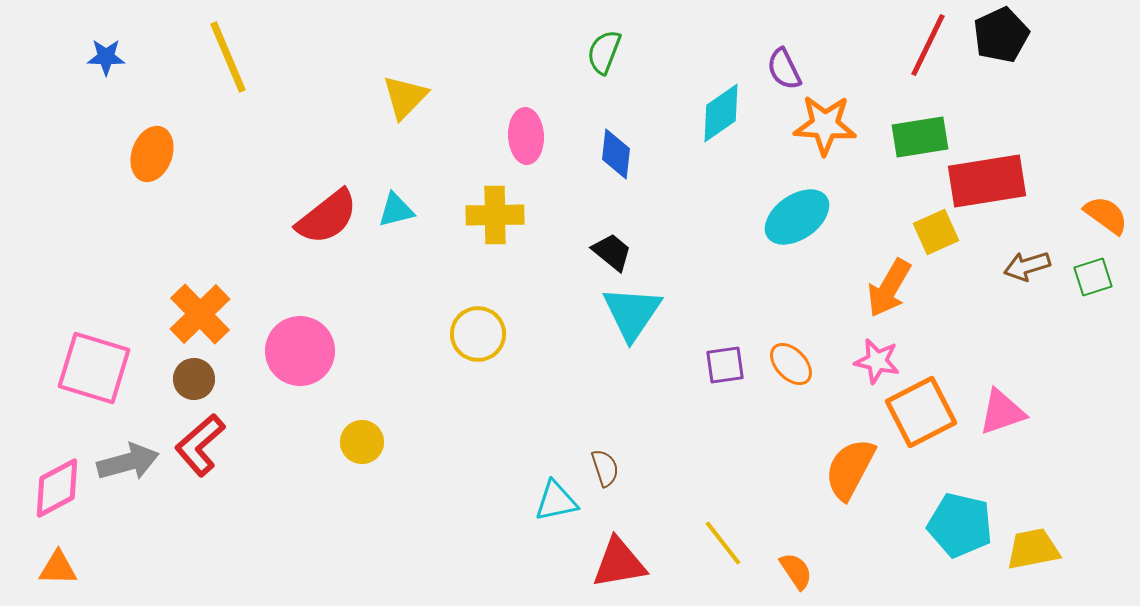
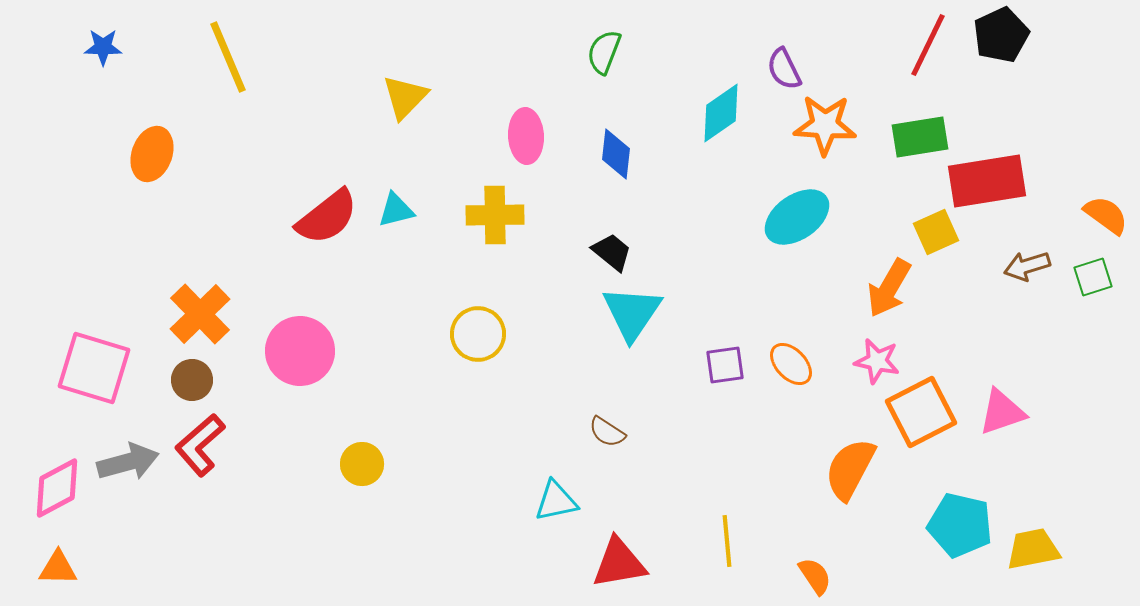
blue star at (106, 57): moved 3 px left, 10 px up
brown circle at (194, 379): moved 2 px left, 1 px down
yellow circle at (362, 442): moved 22 px down
brown semicircle at (605, 468): moved 2 px right, 36 px up; rotated 141 degrees clockwise
yellow line at (723, 543): moved 4 px right, 2 px up; rotated 33 degrees clockwise
orange semicircle at (796, 571): moved 19 px right, 5 px down
